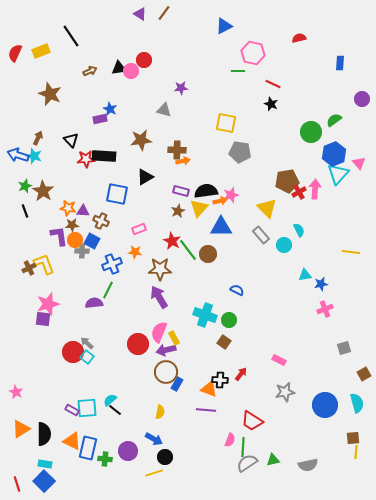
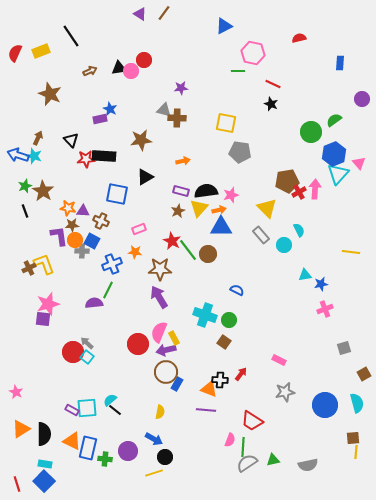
brown cross at (177, 150): moved 32 px up
orange arrow at (220, 201): moved 1 px left, 9 px down
